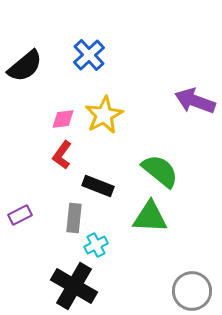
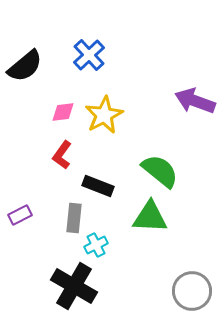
pink diamond: moved 7 px up
